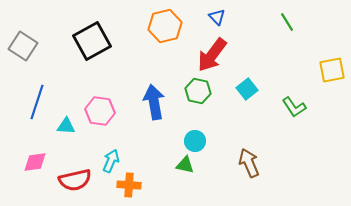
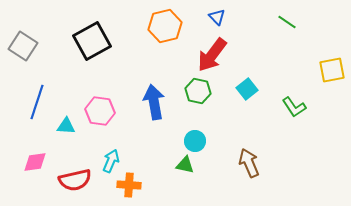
green line: rotated 24 degrees counterclockwise
